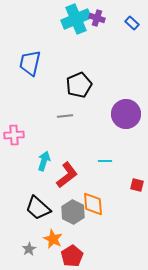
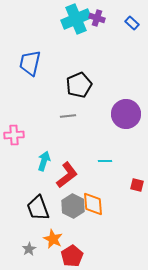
gray line: moved 3 px right
black trapezoid: rotated 28 degrees clockwise
gray hexagon: moved 6 px up
